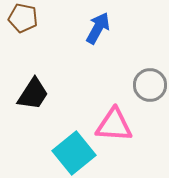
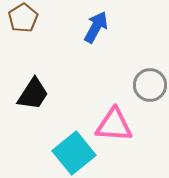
brown pentagon: rotated 28 degrees clockwise
blue arrow: moved 2 px left, 1 px up
